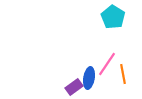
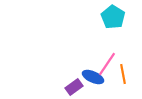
blue ellipse: moved 4 px right, 1 px up; rotated 75 degrees counterclockwise
